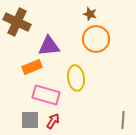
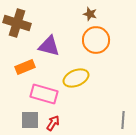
brown cross: moved 1 px down; rotated 8 degrees counterclockwise
orange circle: moved 1 px down
purple triangle: rotated 20 degrees clockwise
orange rectangle: moved 7 px left
yellow ellipse: rotated 75 degrees clockwise
pink rectangle: moved 2 px left, 1 px up
red arrow: moved 2 px down
